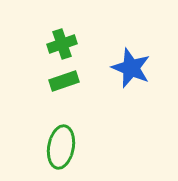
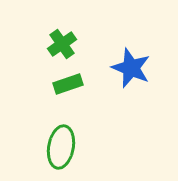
green cross: rotated 16 degrees counterclockwise
green rectangle: moved 4 px right, 3 px down
